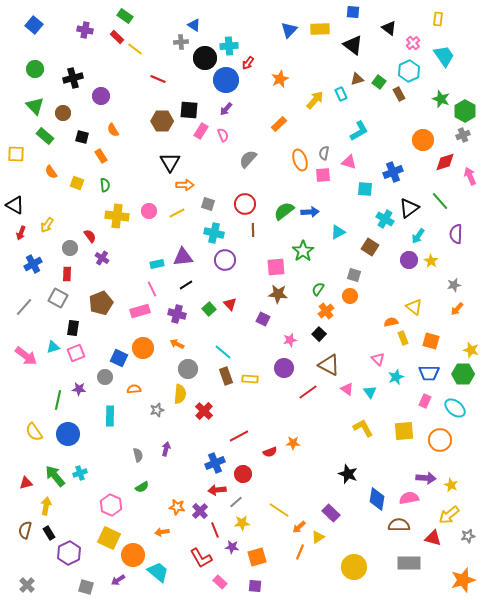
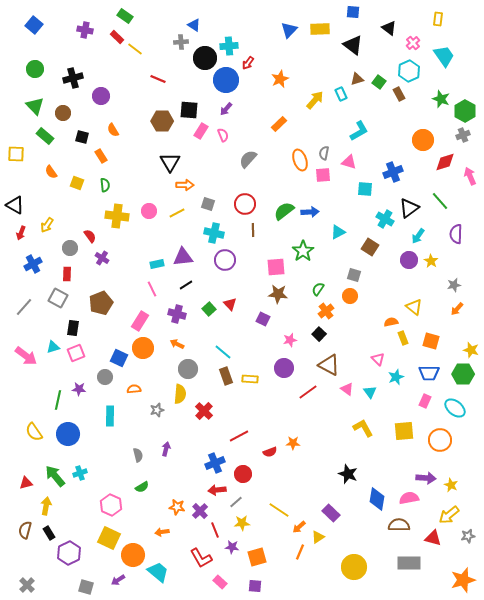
pink rectangle at (140, 311): moved 10 px down; rotated 42 degrees counterclockwise
